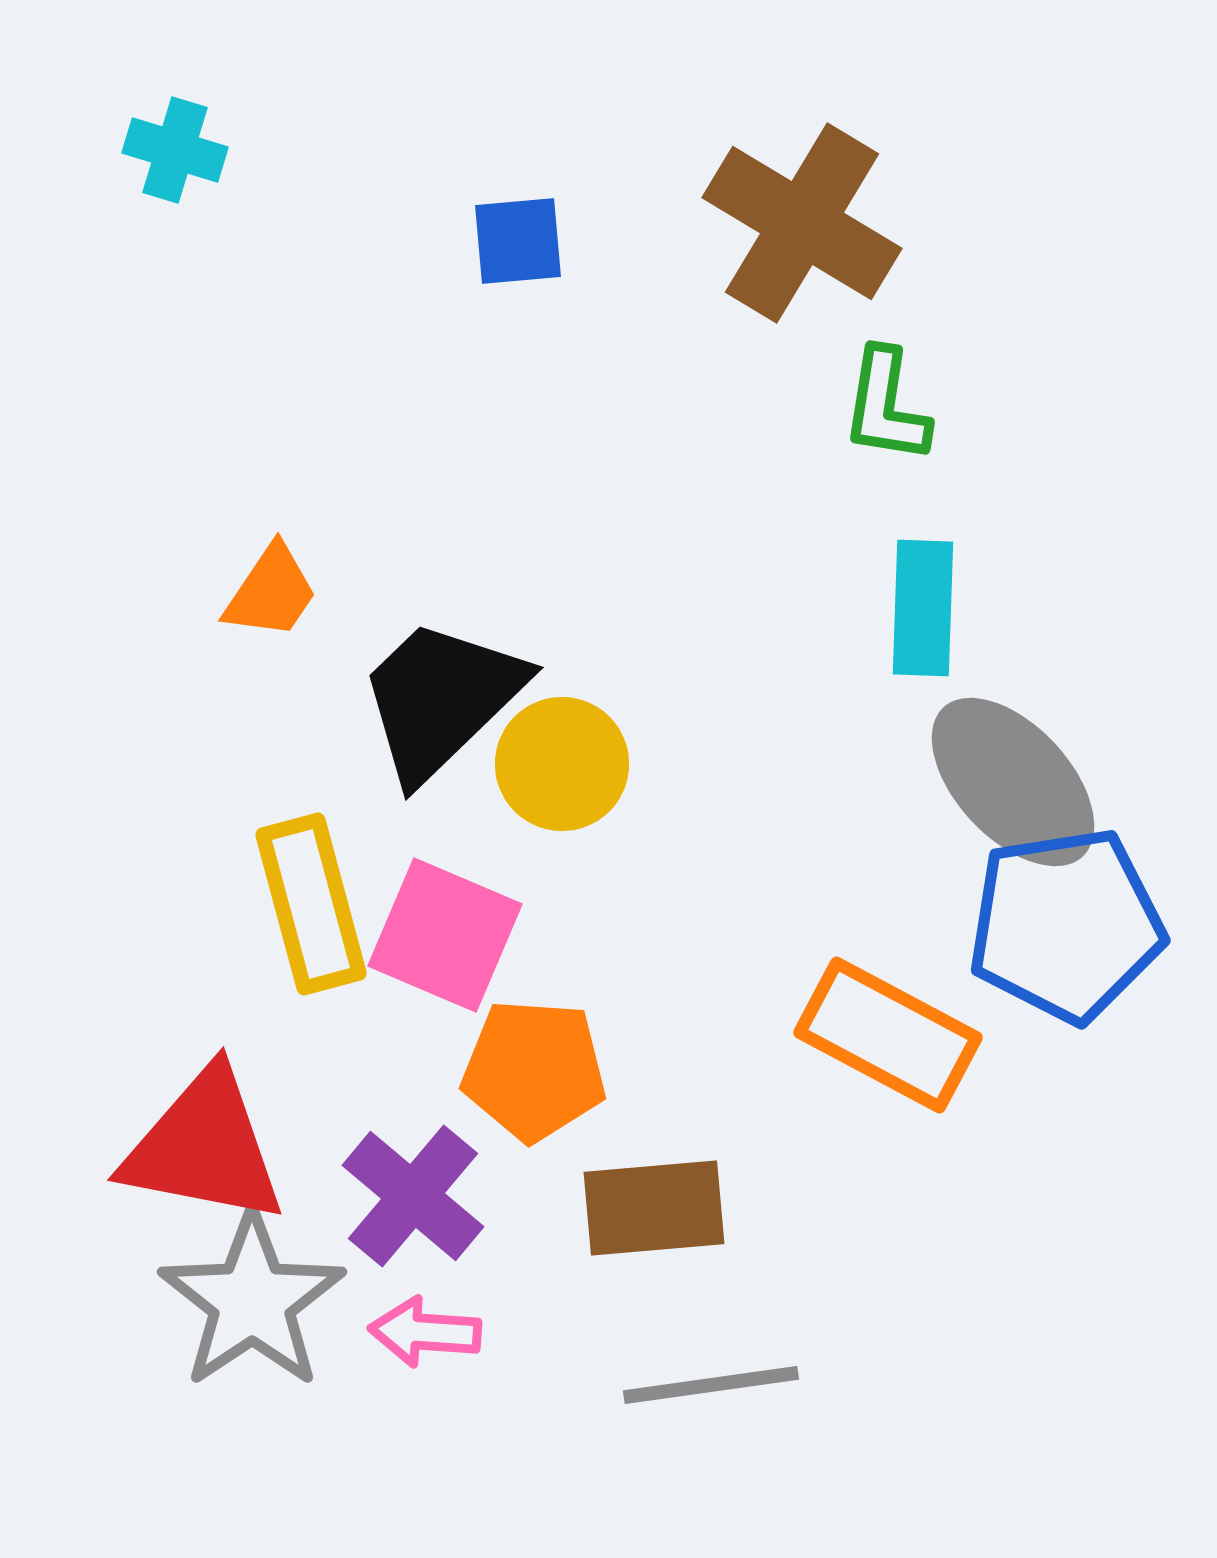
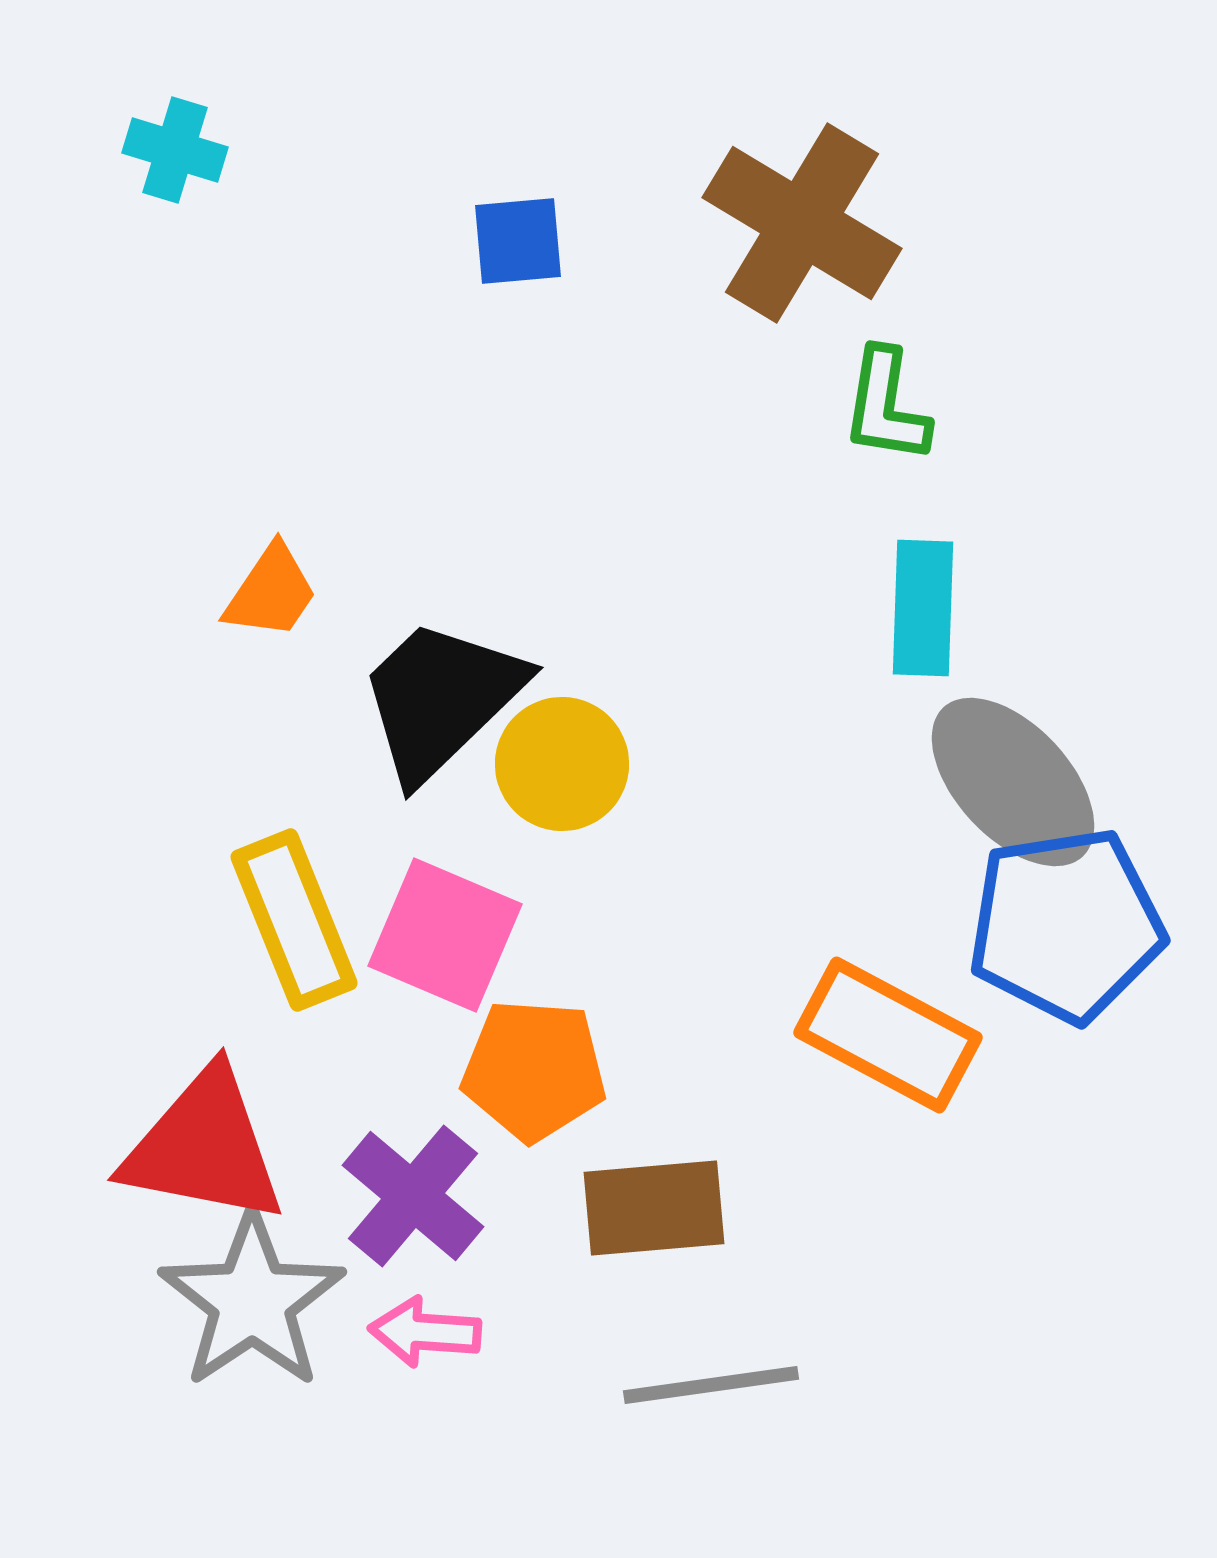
yellow rectangle: moved 17 px left, 16 px down; rotated 7 degrees counterclockwise
